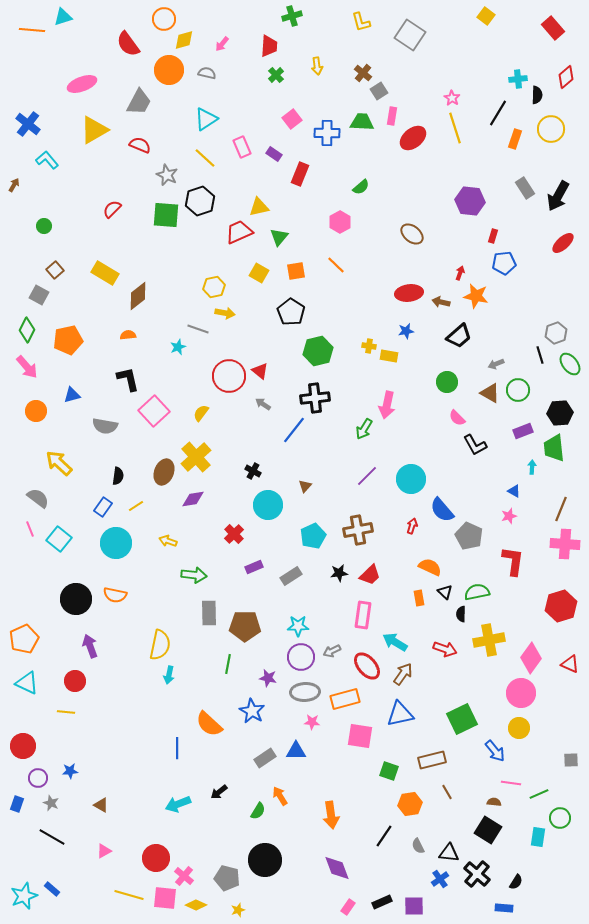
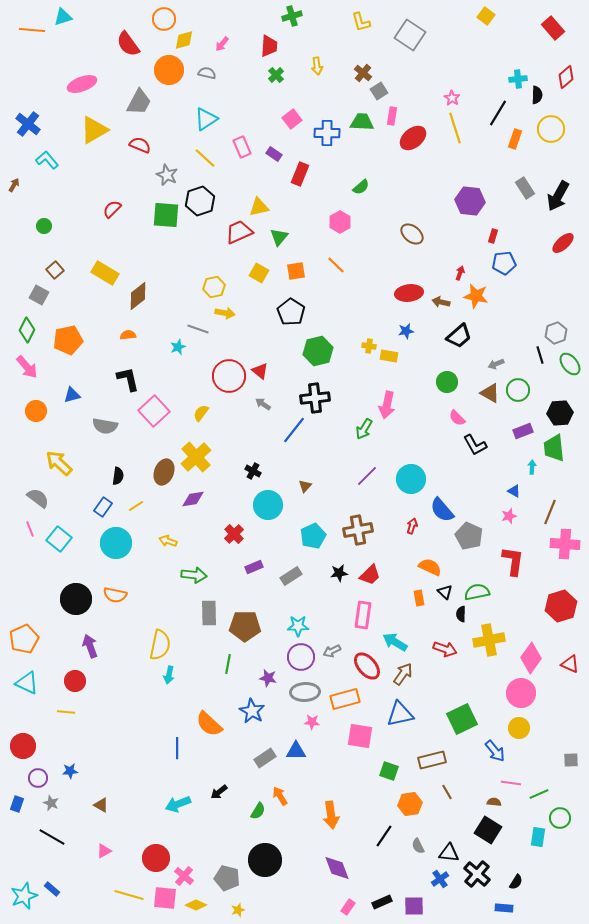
brown line at (561, 509): moved 11 px left, 3 px down
